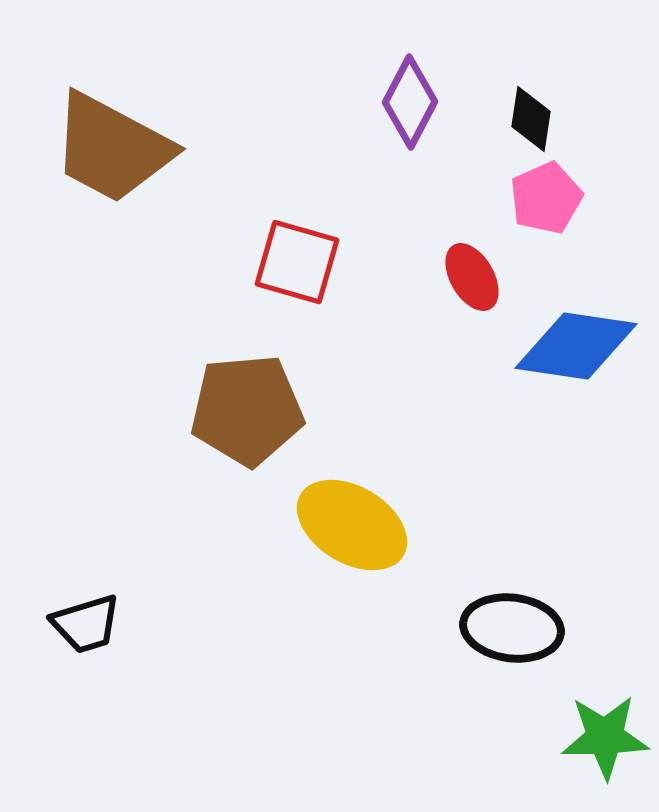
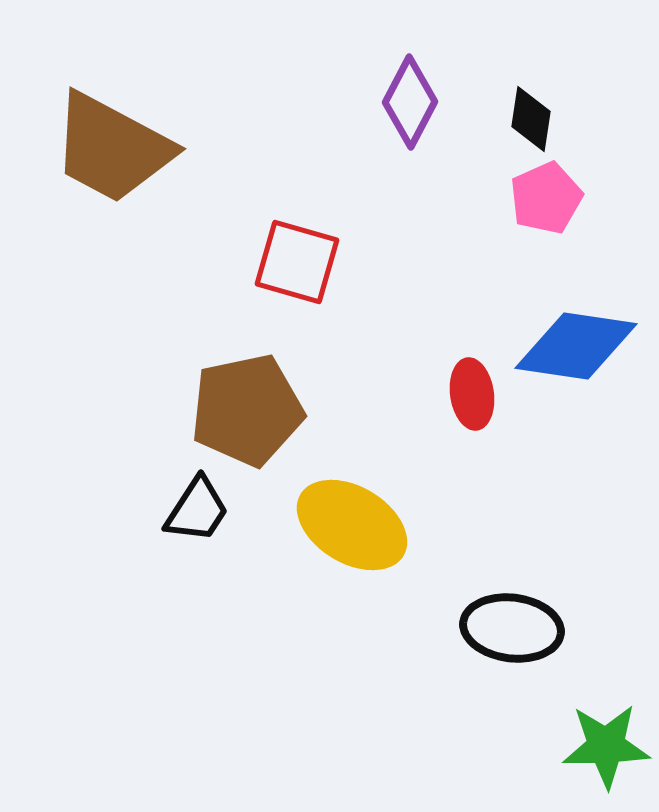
red ellipse: moved 117 px down; rotated 22 degrees clockwise
brown pentagon: rotated 7 degrees counterclockwise
black trapezoid: moved 111 px right, 114 px up; rotated 40 degrees counterclockwise
green star: moved 1 px right, 9 px down
